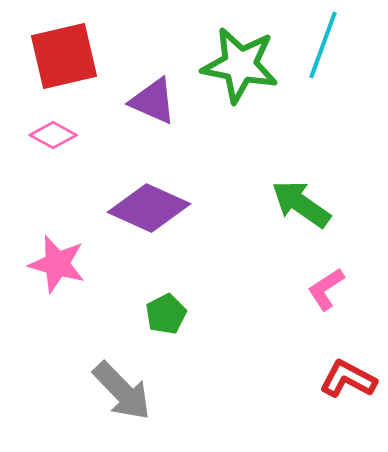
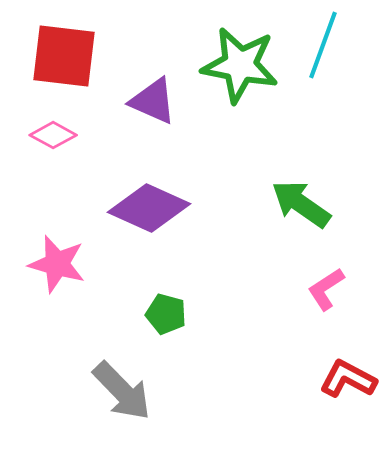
red square: rotated 20 degrees clockwise
green pentagon: rotated 30 degrees counterclockwise
